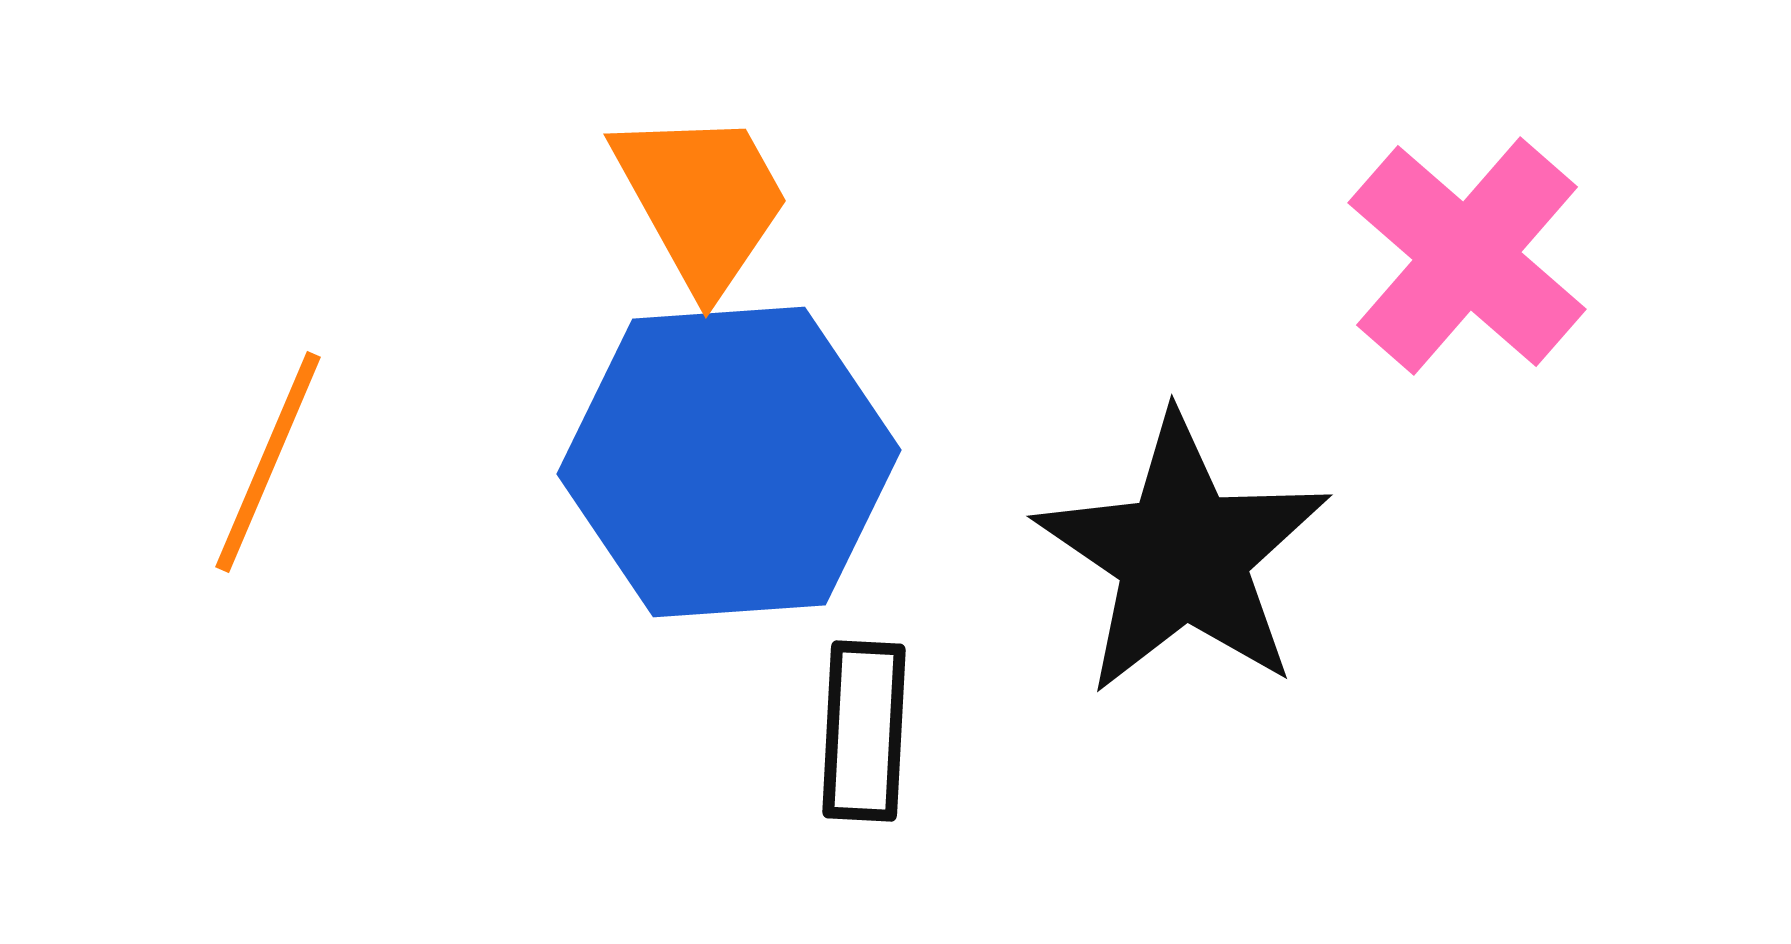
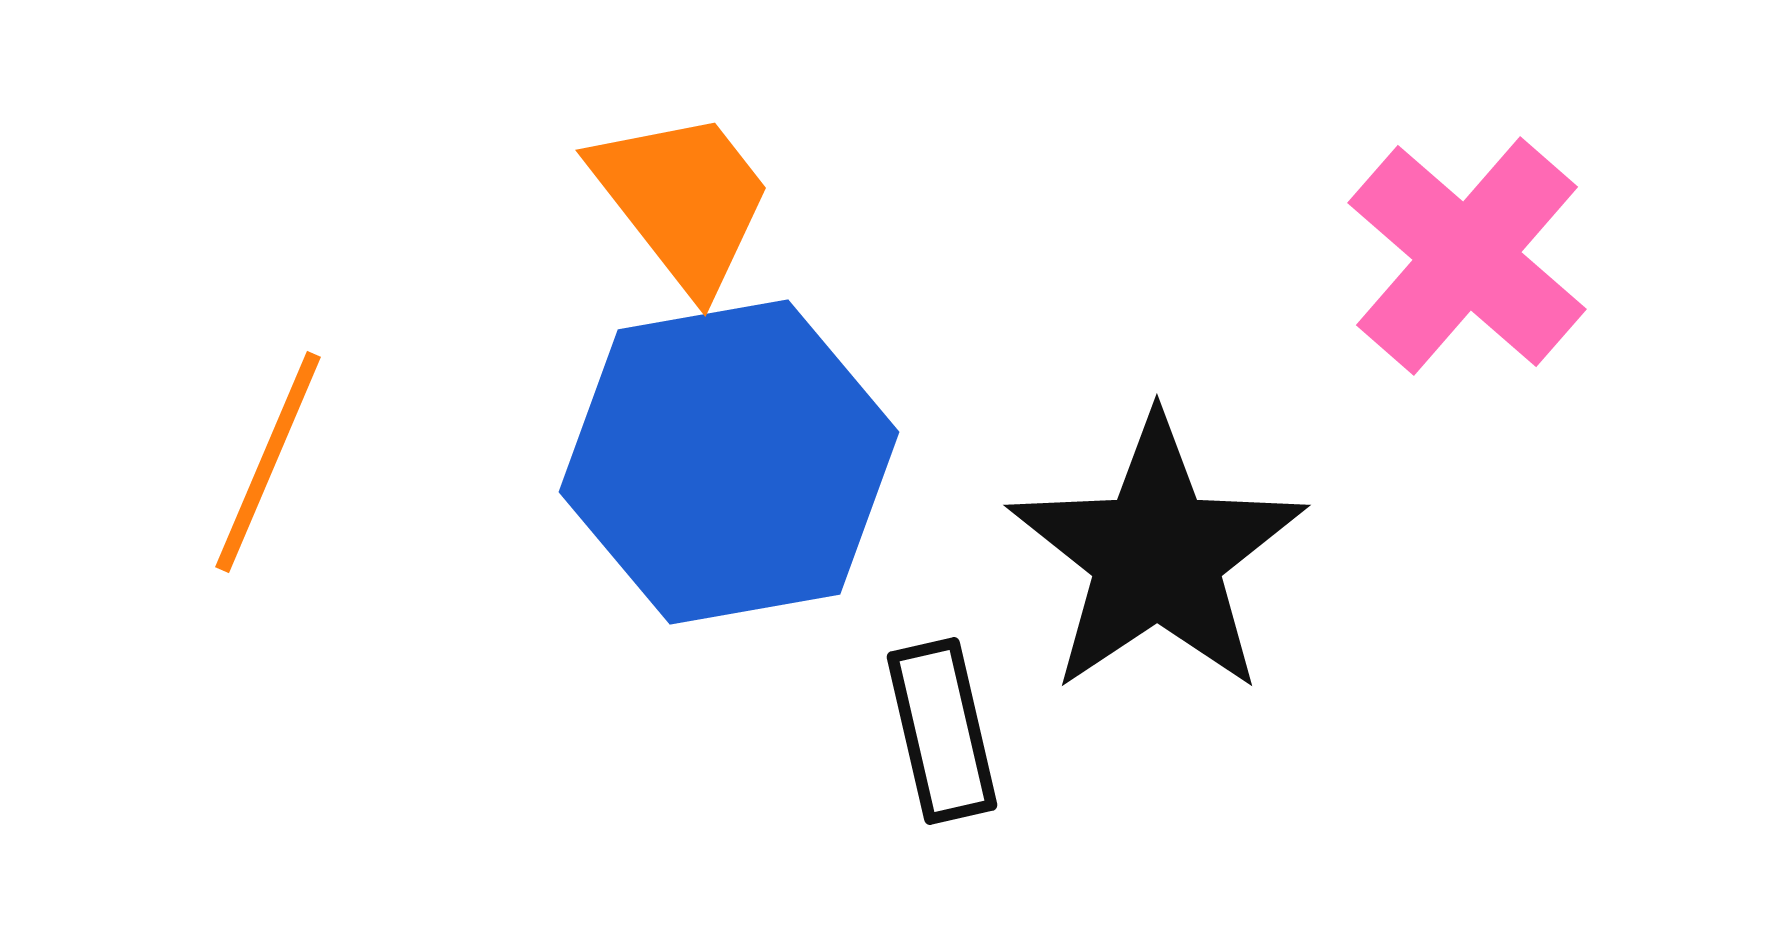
orange trapezoid: moved 19 px left; rotated 9 degrees counterclockwise
blue hexagon: rotated 6 degrees counterclockwise
black star: moved 26 px left; rotated 4 degrees clockwise
black rectangle: moved 78 px right; rotated 16 degrees counterclockwise
